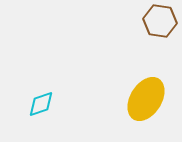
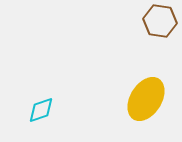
cyan diamond: moved 6 px down
